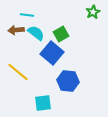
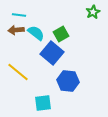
cyan line: moved 8 px left
